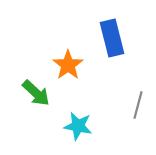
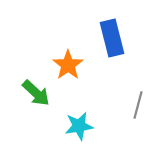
cyan star: moved 1 px right; rotated 20 degrees counterclockwise
